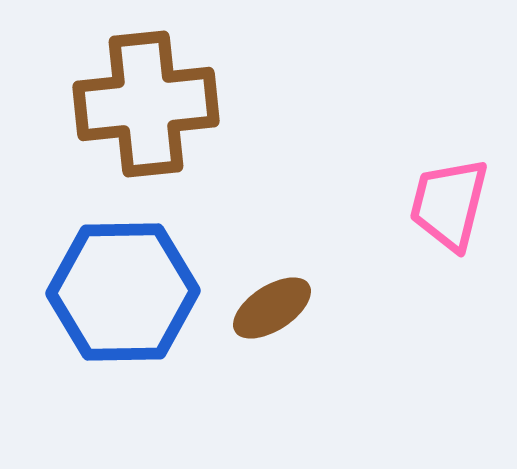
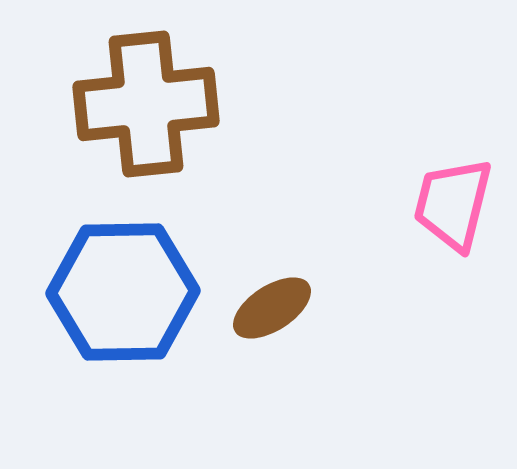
pink trapezoid: moved 4 px right
